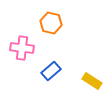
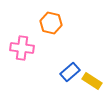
blue rectangle: moved 19 px right, 1 px down
